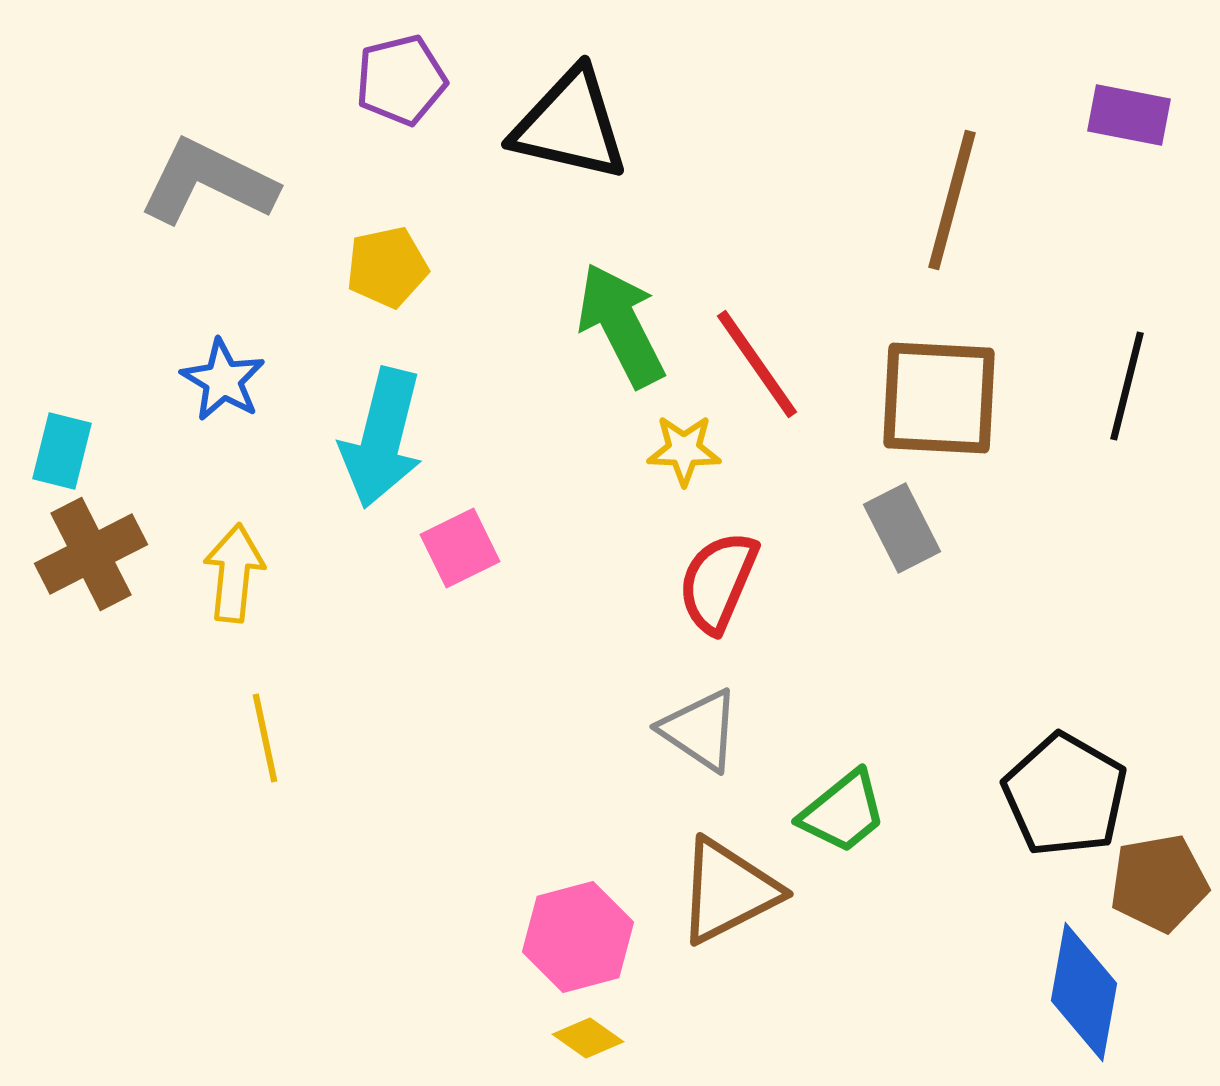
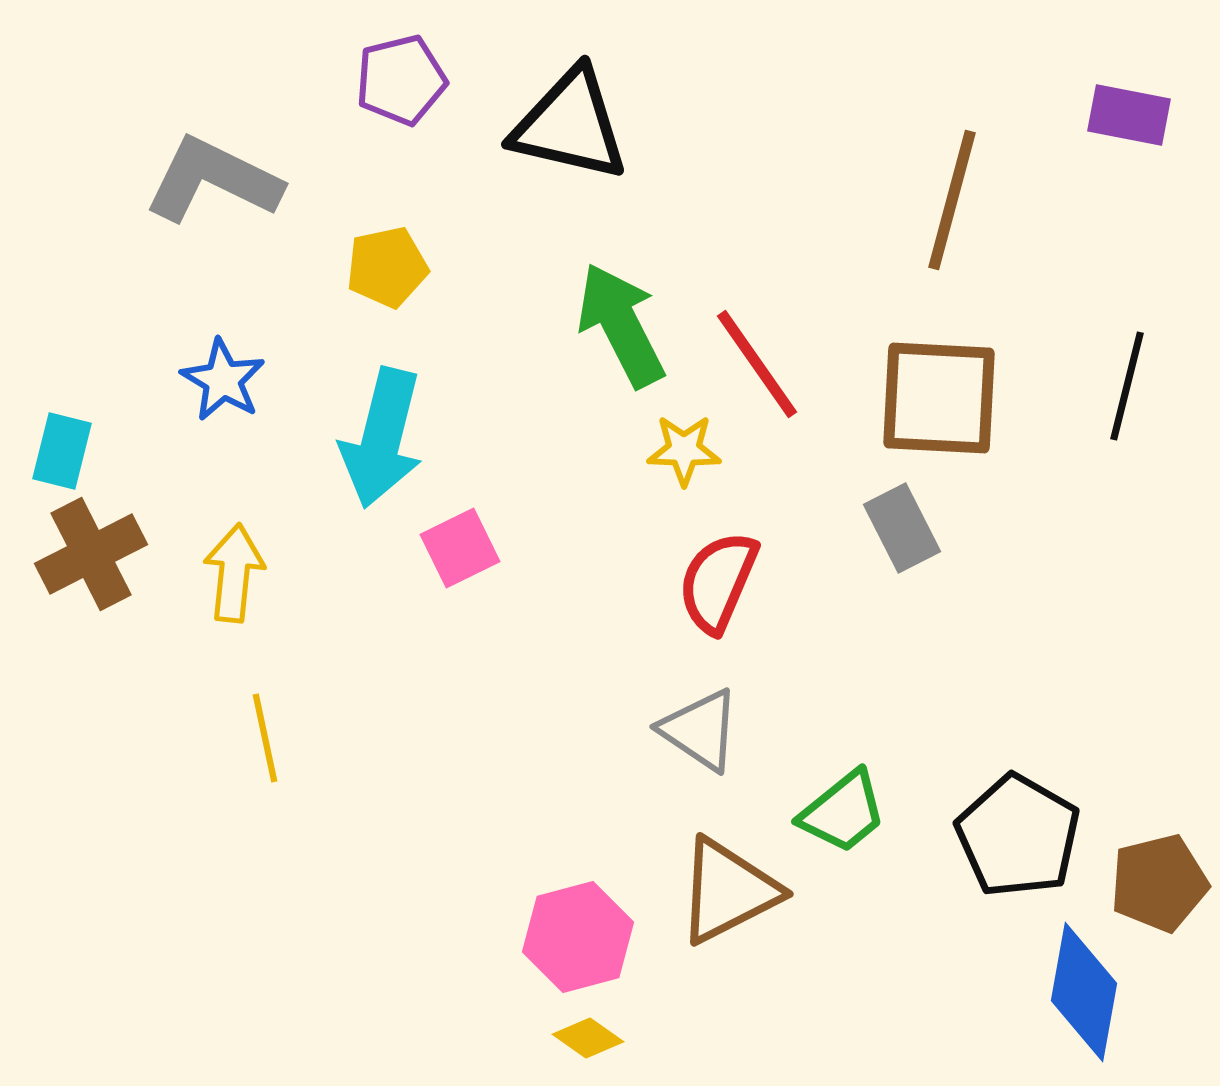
gray L-shape: moved 5 px right, 2 px up
black pentagon: moved 47 px left, 41 px down
brown pentagon: rotated 4 degrees counterclockwise
